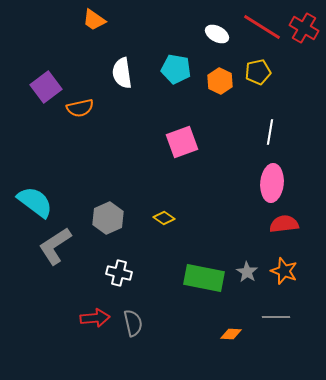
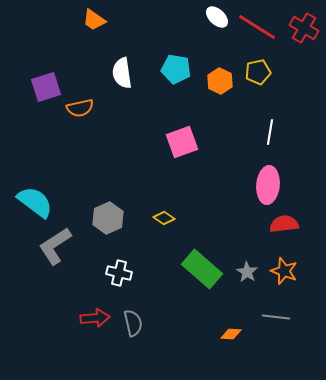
red line: moved 5 px left
white ellipse: moved 17 px up; rotated 15 degrees clockwise
purple square: rotated 20 degrees clockwise
pink ellipse: moved 4 px left, 2 px down
green rectangle: moved 2 px left, 9 px up; rotated 30 degrees clockwise
gray line: rotated 8 degrees clockwise
